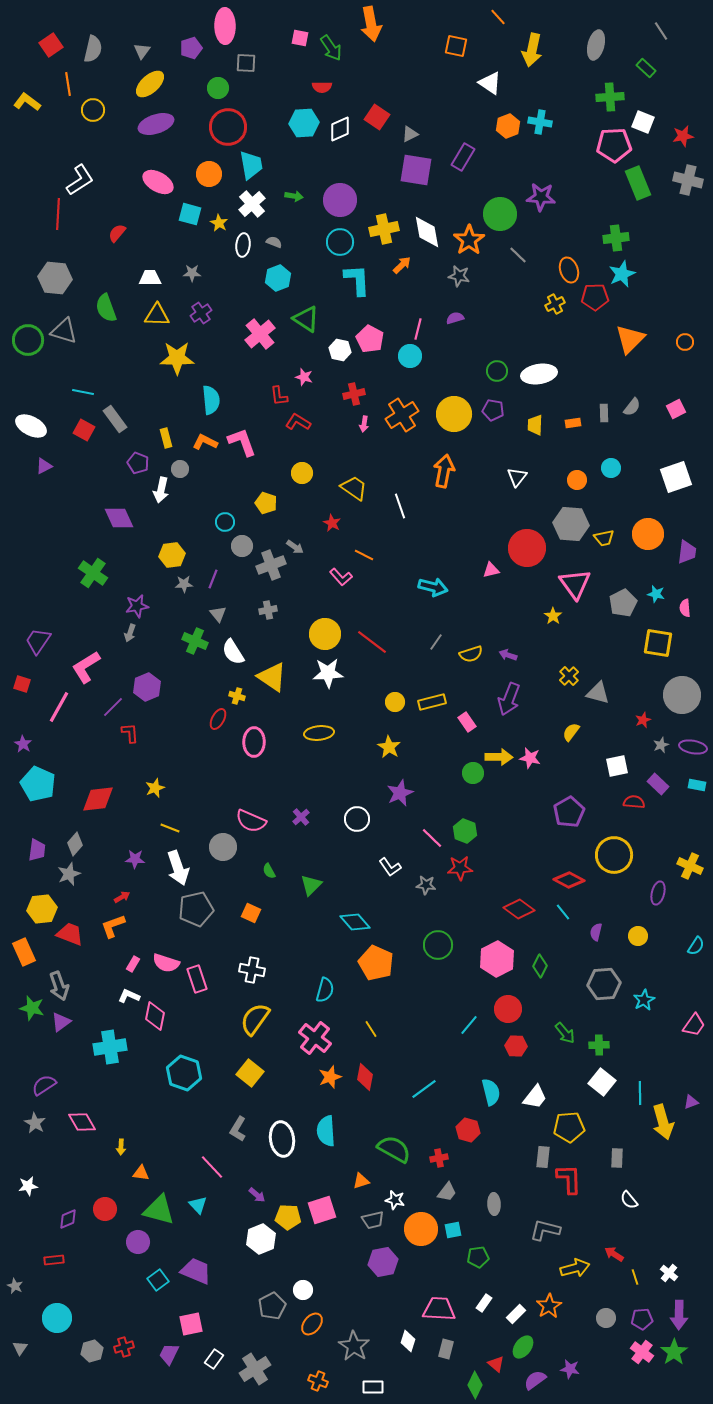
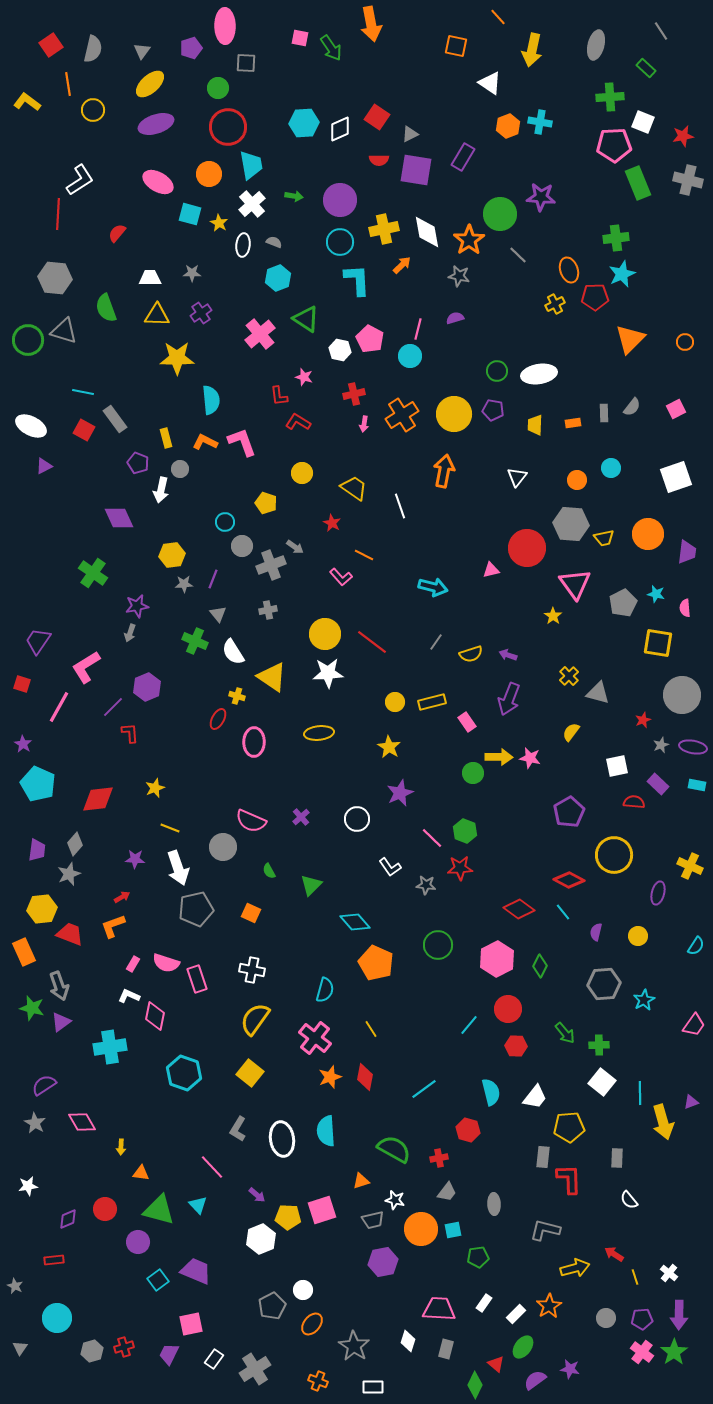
red semicircle at (322, 87): moved 57 px right, 73 px down
